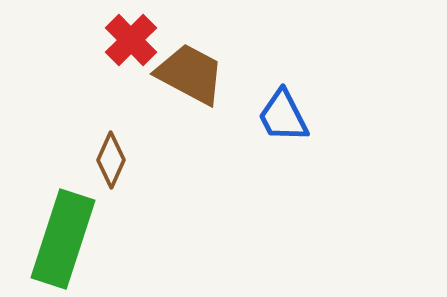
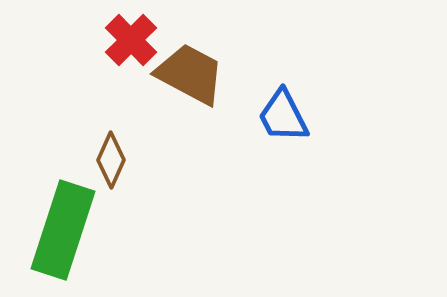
green rectangle: moved 9 px up
